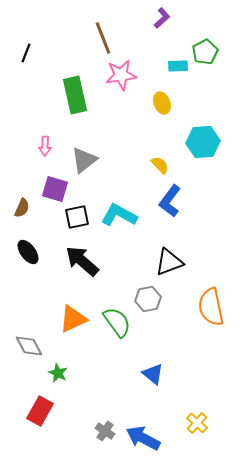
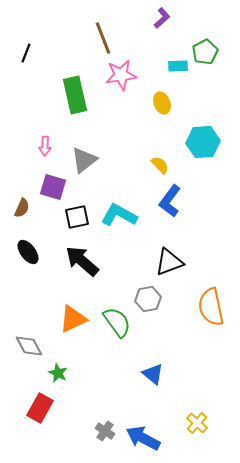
purple square: moved 2 px left, 2 px up
red rectangle: moved 3 px up
